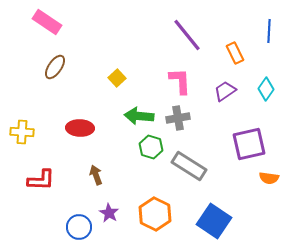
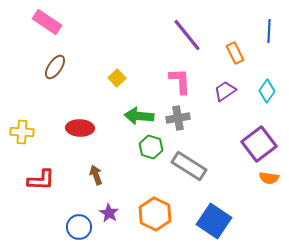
cyan diamond: moved 1 px right, 2 px down
purple square: moved 10 px right; rotated 24 degrees counterclockwise
